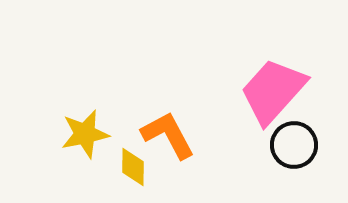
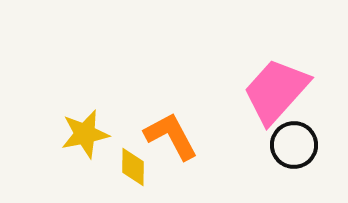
pink trapezoid: moved 3 px right
orange L-shape: moved 3 px right, 1 px down
